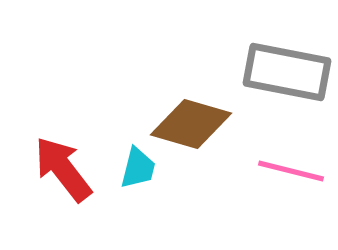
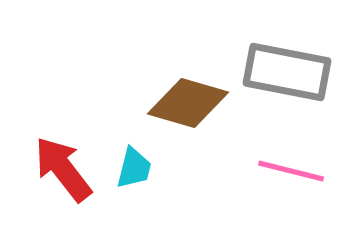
brown diamond: moved 3 px left, 21 px up
cyan trapezoid: moved 4 px left
